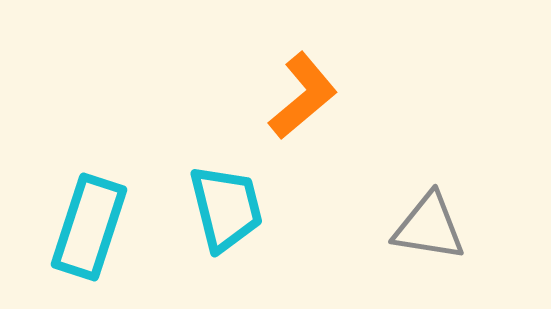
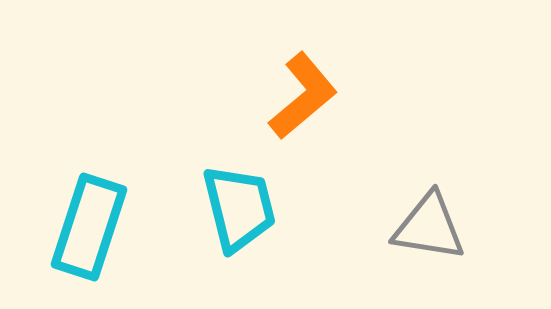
cyan trapezoid: moved 13 px right
